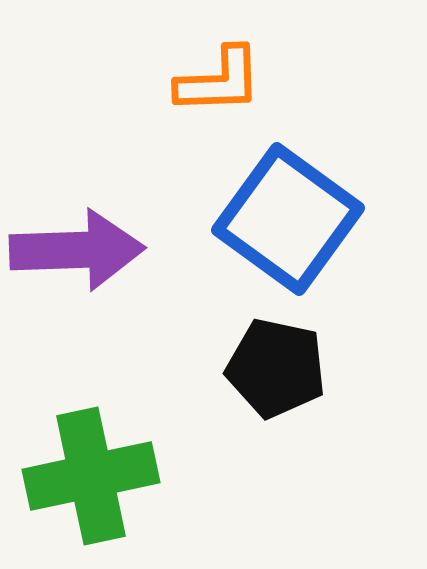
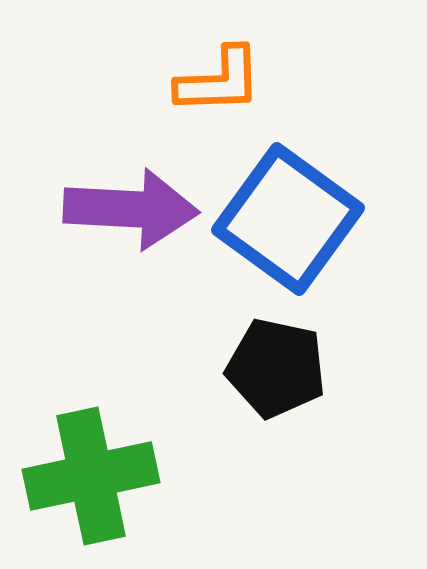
purple arrow: moved 54 px right, 41 px up; rotated 5 degrees clockwise
